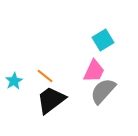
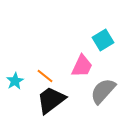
pink trapezoid: moved 12 px left, 5 px up
cyan star: moved 1 px right
